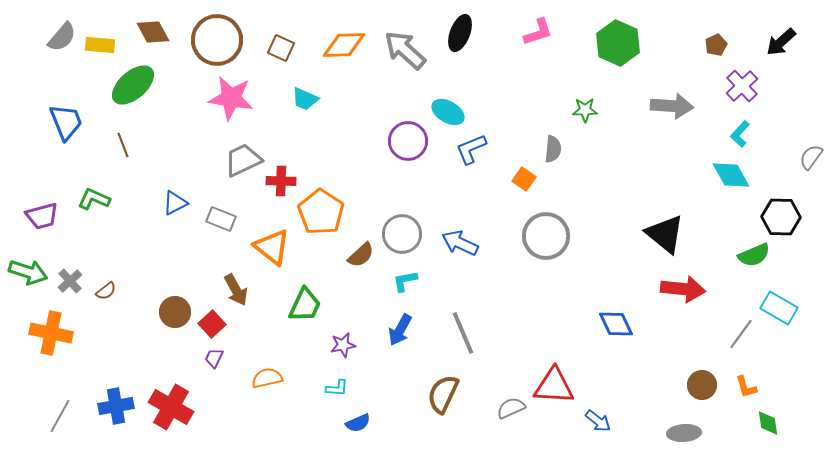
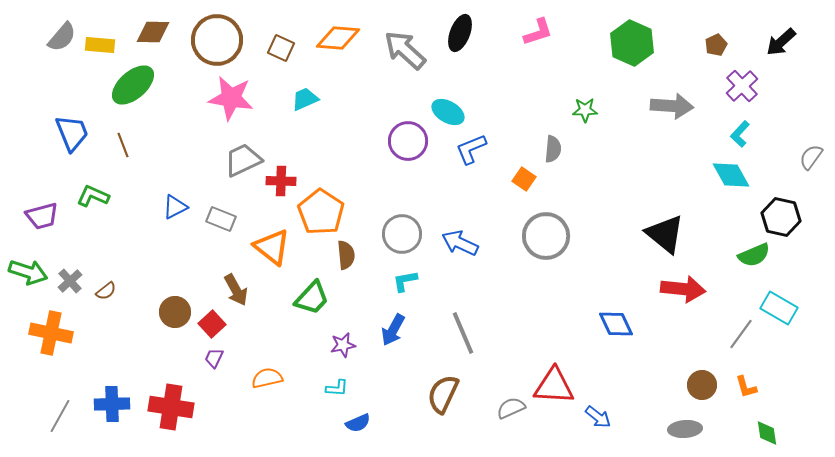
brown diamond at (153, 32): rotated 60 degrees counterclockwise
green hexagon at (618, 43): moved 14 px right
orange diamond at (344, 45): moved 6 px left, 7 px up; rotated 6 degrees clockwise
cyan trapezoid at (305, 99): rotated 132 degrees clockwise
blue trapezoid at (66, 122): moved 6 px right, 11 px down
green L-shape at (94, 199): moved 1 px left, 3 px up
blue triangle at (175, 203): moved 4 px down
black hexagon at (781, 217): rotated 12 degrees clockwise
brown semicircle at (361, 255): moved 15 px left; rotated 52 degrees counterclockwise
green trapezoid at (305, 305): moved 7 px right, 7 px up; rotated 18 degrees clockwise
blue arrow at (400, 330): moved 7 px left
blue cross at (116, 406): moved 4 px left, 2 px up; rotated 8 degrees clockwise
red cross at (171, 407): rotated 21 degrees counterclockwise
blue arrow at (598, 421): moved 4 px up
green diamond at (768, 423): moved 1 px left, 10 px down
gray ellipse at (684, 433): moved 1 px right, 4 px up
